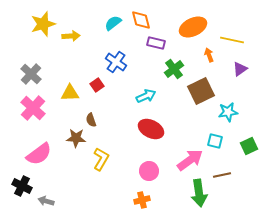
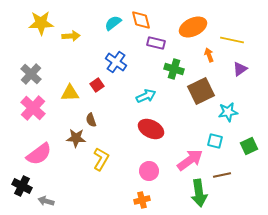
yellow star: moved 2 px left, 1 px up; rotated 15 degrees clockwise
green cross: rotated 36 degrees counterclockwise
